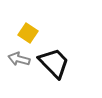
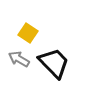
gray arrow: rotated 15 degrees clockwise
